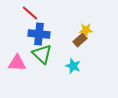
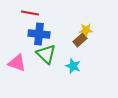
red line: rotated 30 degrees counterclockwise
green triangle: moved 4 px right
pink triangle: rotated 18 degrees clockwise
